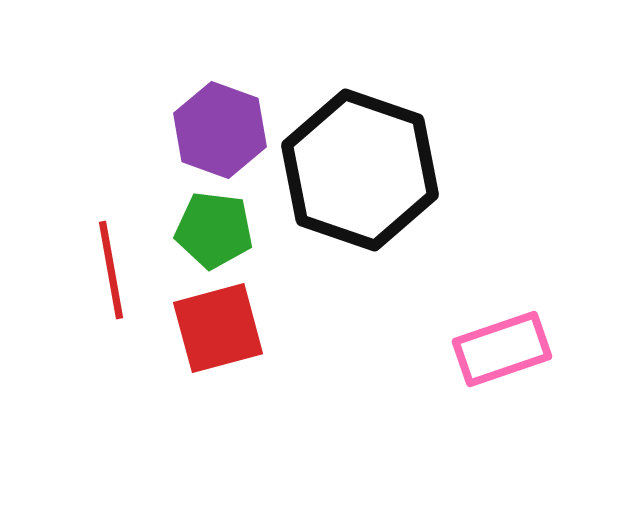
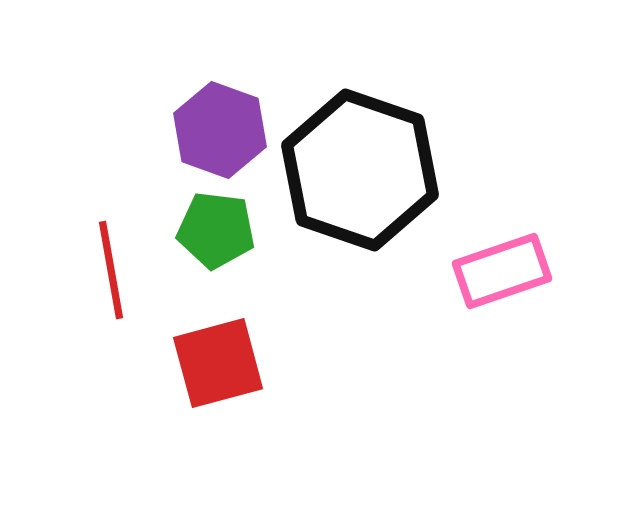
green pentagon: moved 2 px right
red square: moved 35 px down
pink rectangle: moved 78 px up
